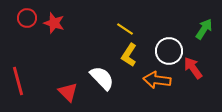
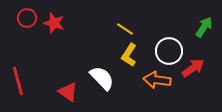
green arrow: moved 2 px up
red arrow: rotated 90 degrees clockwise
red triangle: rotated 10 degrees counterclockwise
